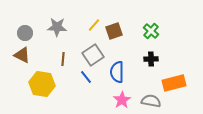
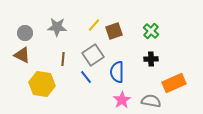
orange rectangle: rotated 10 degrees counterclockwise
